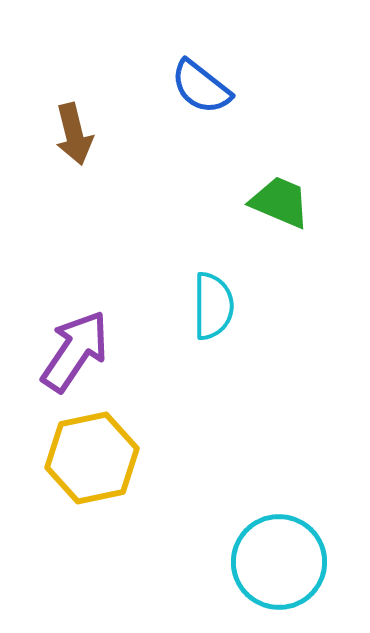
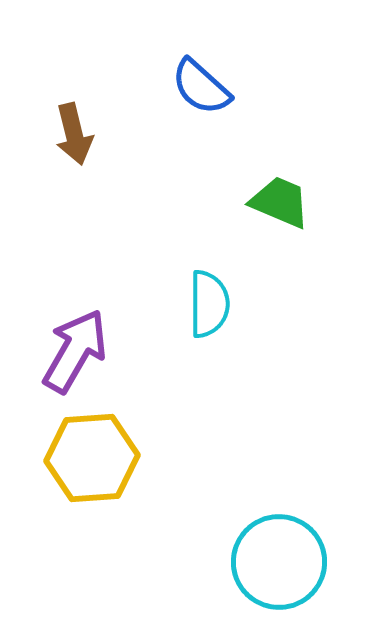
blue semicircle: rotated 4 degrees clockwise
cyan semicircle: moved 4 px left, 2 px up
purple arrow: rotated 4 degrees counterclockwise
yellow hexagon: rotated 8 degrees clockwise
